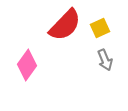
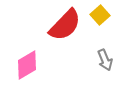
yellow square: moved 13 px up; rotated 18 degrees counterclockwise
pink diamond: rotated 24 degrees clockwise
